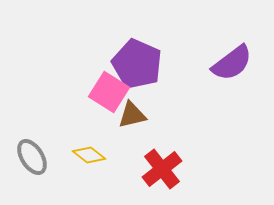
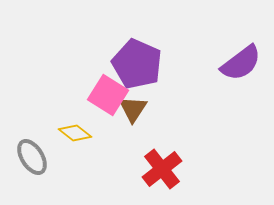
purple semicircle: moved 9 px right
pink square: moved 1 px left, 3 px down
brown triangle: moved 1 px right, 6 px up; rotated 44 degrees counterclockwise
yellow diamond: moved 14 px left, 22 px up
